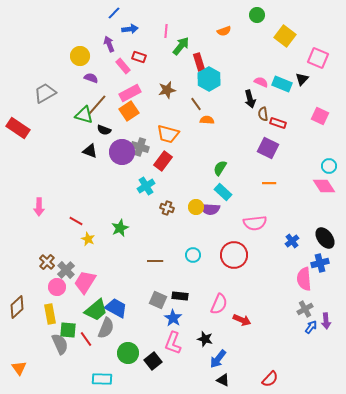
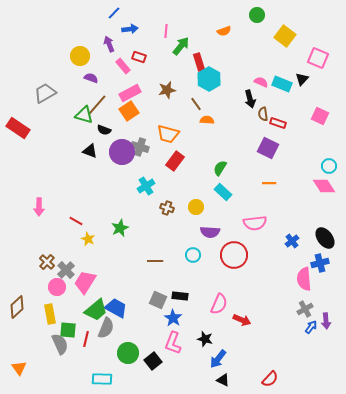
red rectangle at (163, 161): moved 12 px right
purple semicircle at (210, 209): moved 23 px down
red line at (86, 339): rotated 49 degrees clockwise
